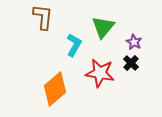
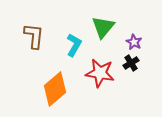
brown L-shape: moved 9 px left, 19 px down
black cross: rotated 14 degrees clockwise
